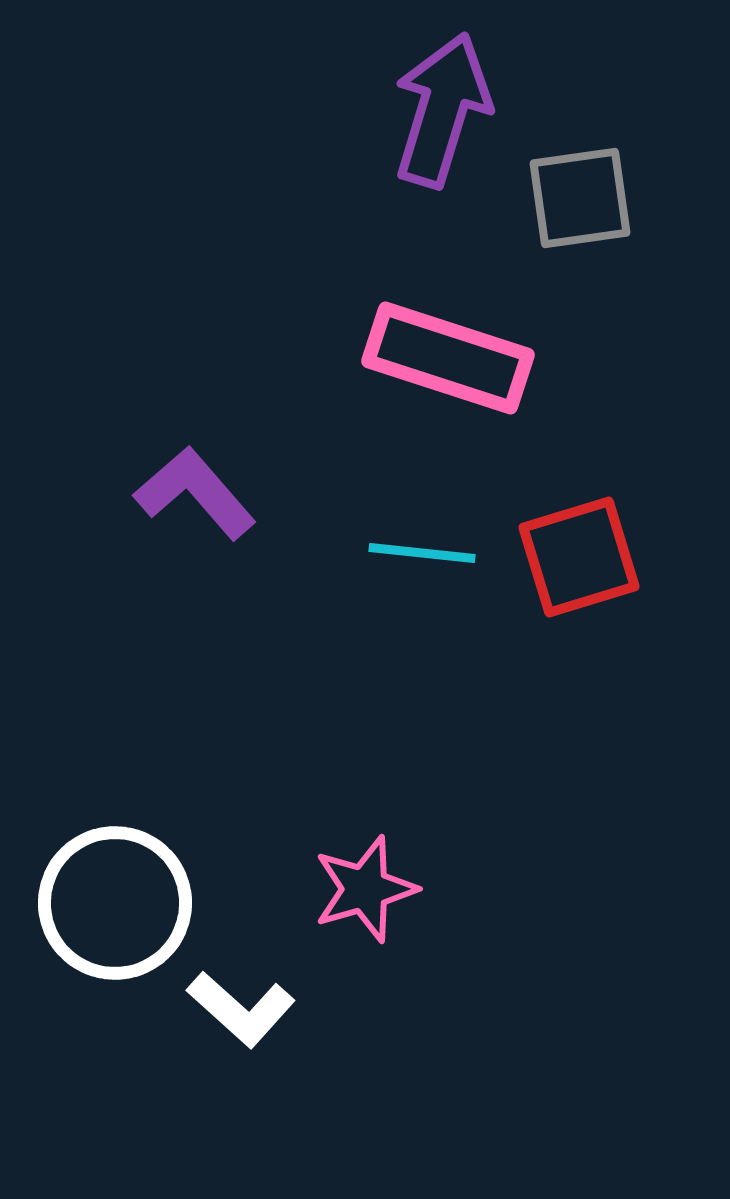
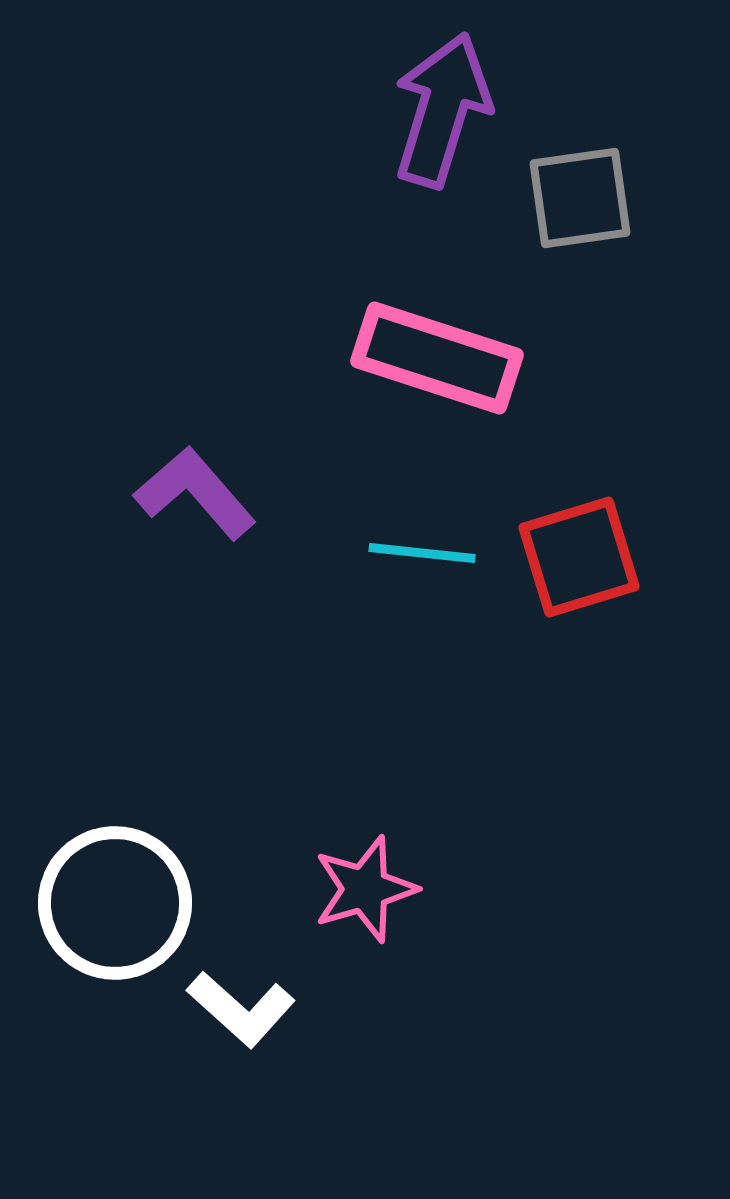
pink rectangle: moved 11 px left
